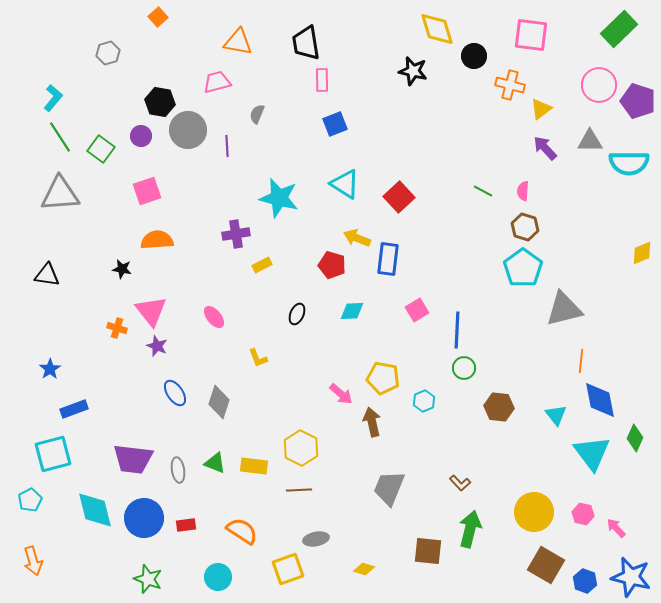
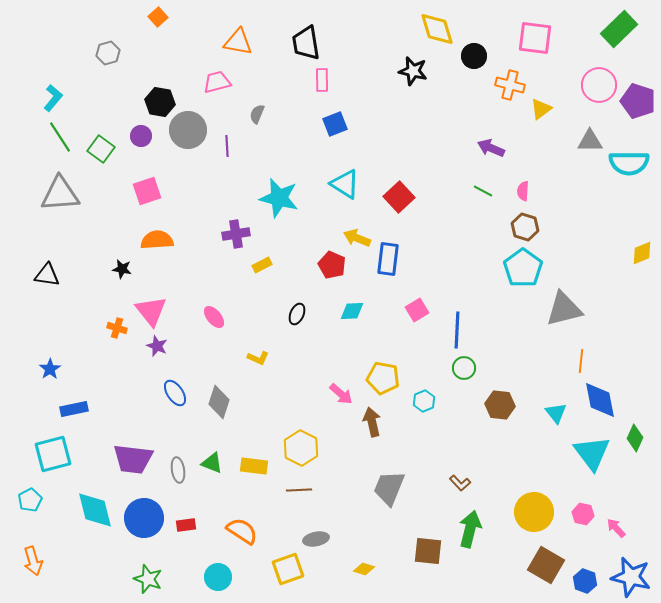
pink square at (531, 35): moved 4 px right, 3 px down
purple arrow at (545, 148): moved 54 px left; rotated 24 degrees counterclockwise
red pentagon at (332, 265): rotated 8 degrees clockwise
yellow L-shape at (258, 358): rotated 45 degrees counterclockwise
brown hexagon at (499, 407): moved 1 px right, 2 px up
blue rectangle at (74, 409): rotated 8 degrees clockwise
cyan triangle at (556, 415): moved 2 px up
green triangle at (215, 463): moved 3 px left
